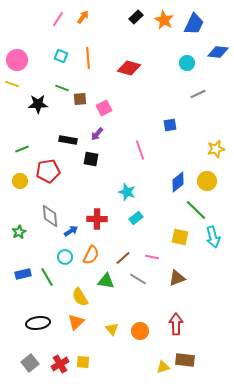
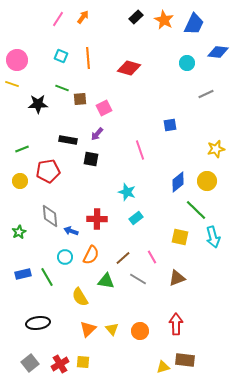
gray line at (198, 94): moved 8 px right
blue arrow at (71, 231): rotated 128 degrees counterclockwise
pink line at (152, 257): rotated 48 degrees clockwise
orange triangle at (76, 322): moved 12 px right, 7 px down
